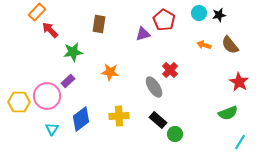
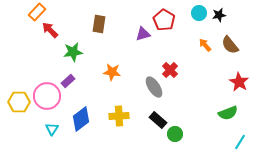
orange arrow: moved 1 px right; rotated 32 degrees clockwise
orange star: moved 2 px right
